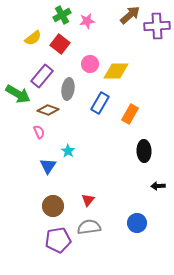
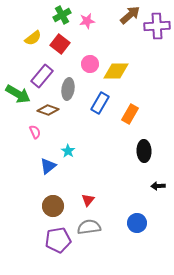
pink semicircle: moved 4 px left
blue triangle: rotated 18 degrees clockwise
